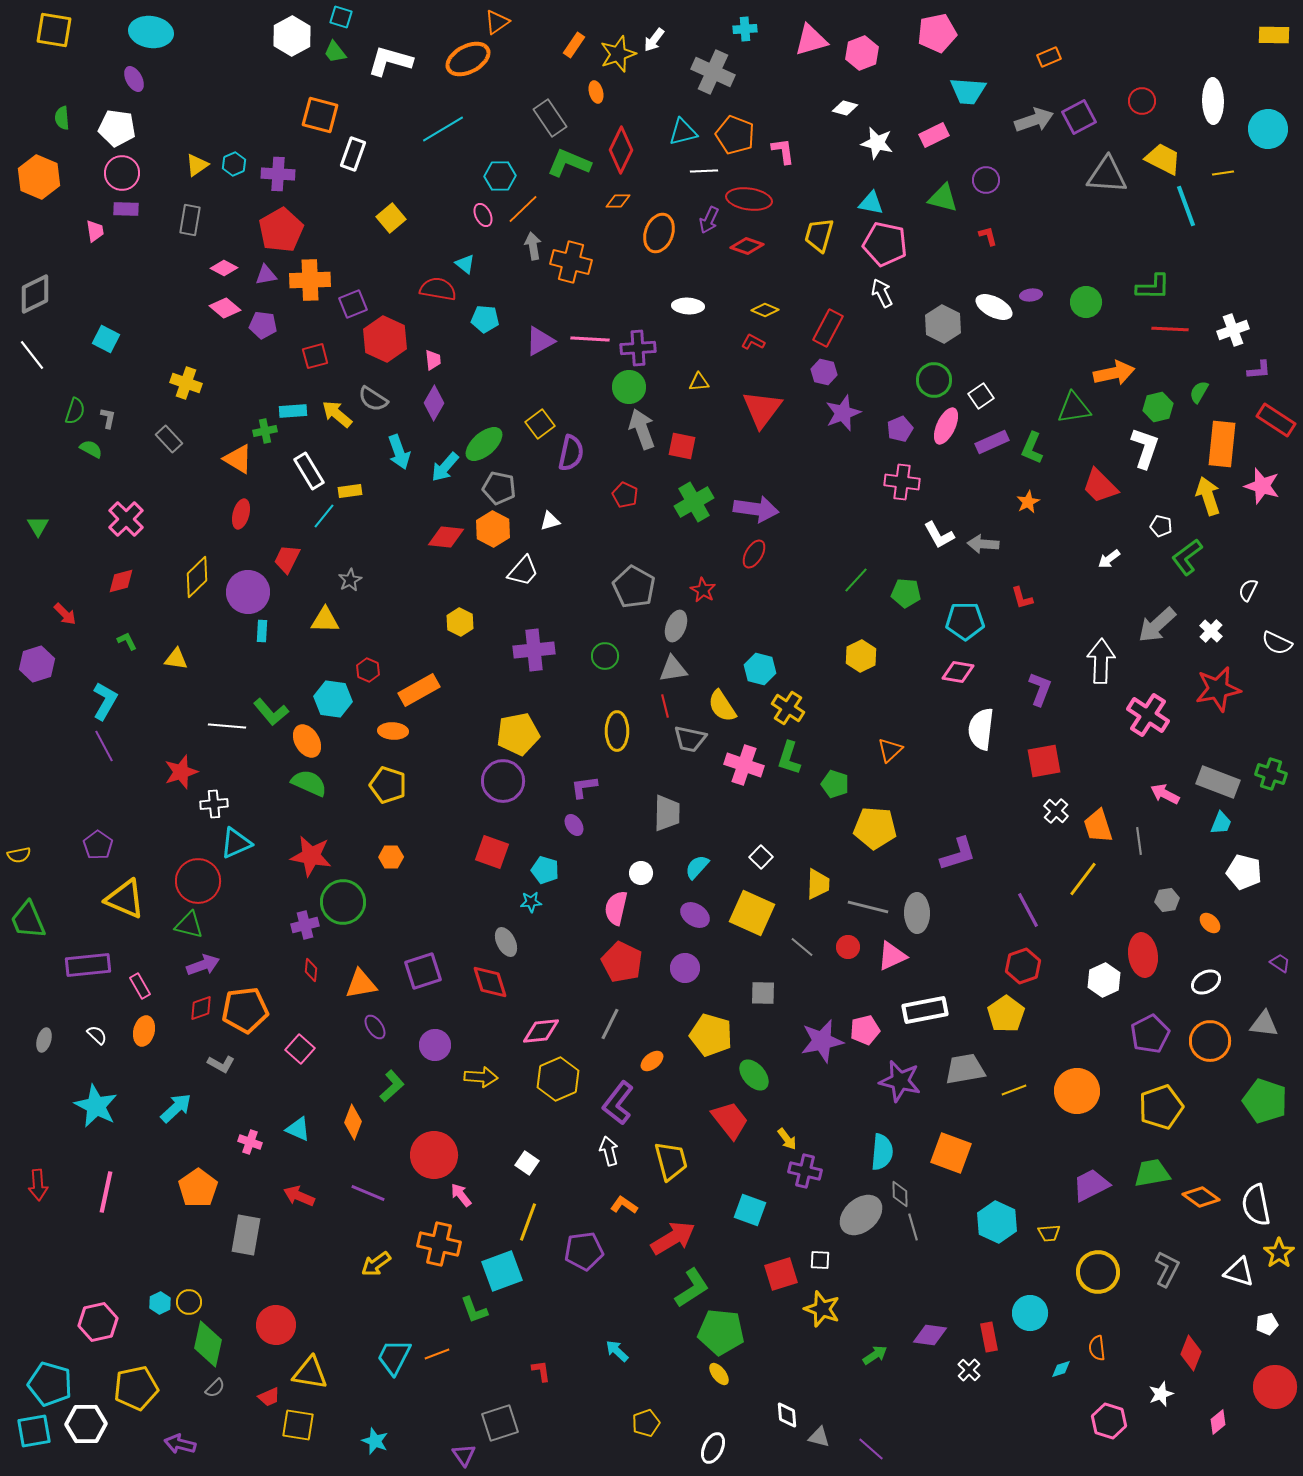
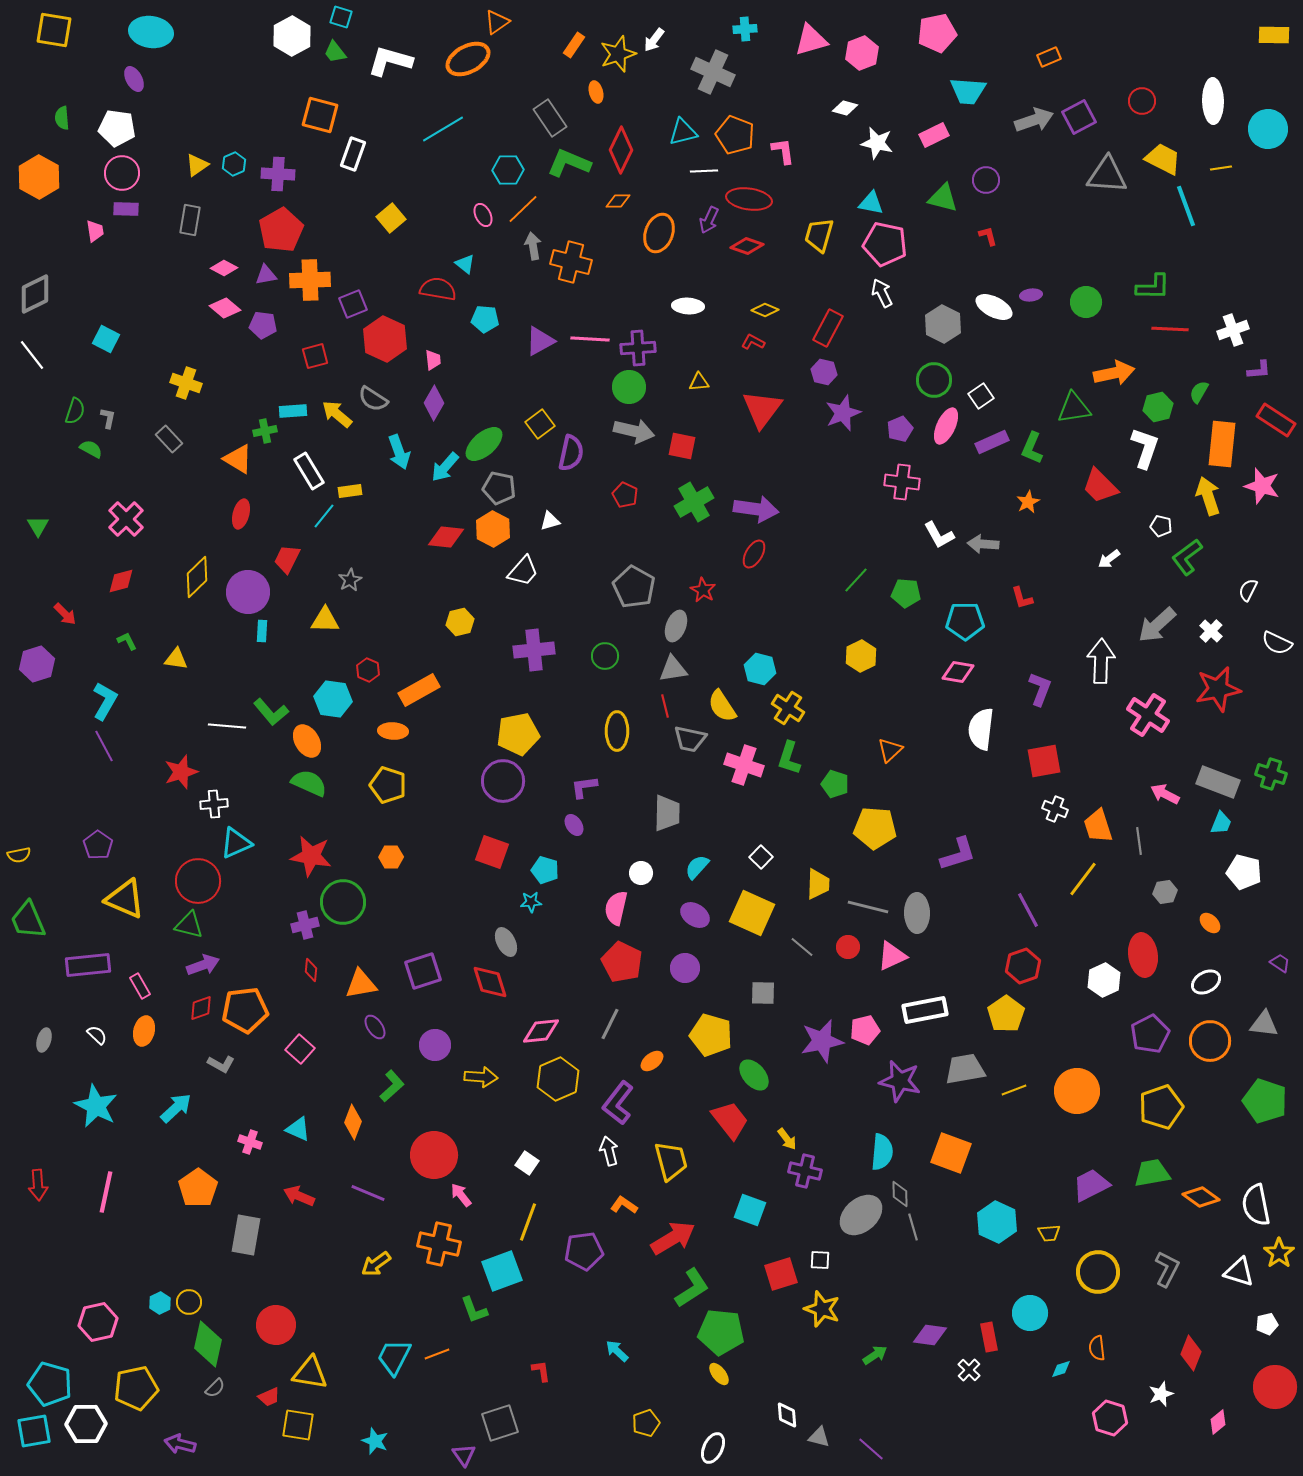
yellow line at (1223, 173): moved 2 px left, 5 px up
cyan hexagon at (500, 176): moved 8 px right, 6 px up
orange hexagon at (39, 177): rotated 6 degrees clockwise
gray arrow at (642, 429): moved 8 px left, 2 px down; rotated 123 degrees clockwise
yellow hexagon at (460, 622): rotated 20 degrees clockwise
white cross at (1056, 811): moved 1 px left, 2 px up; rotated 20 degrees counterclockwise
gray hexagon at (1167, 900): moved 2 px left, 8 px up
pink hexagon at (1109, 1421): moved 1 px right, 3 px up
